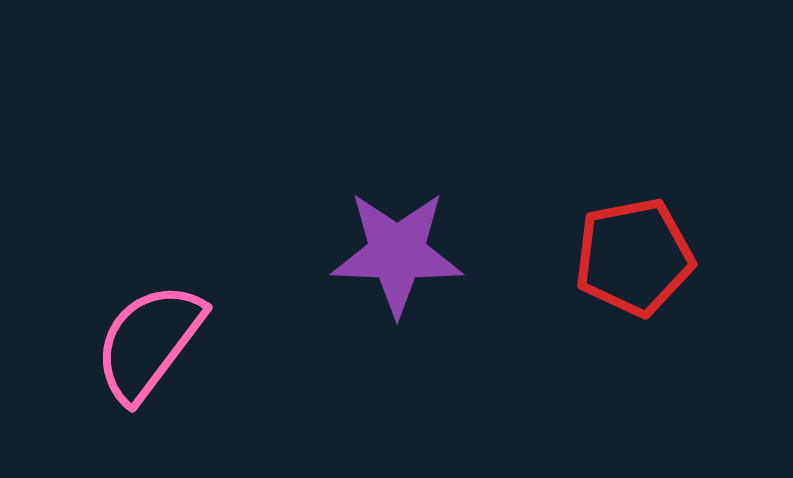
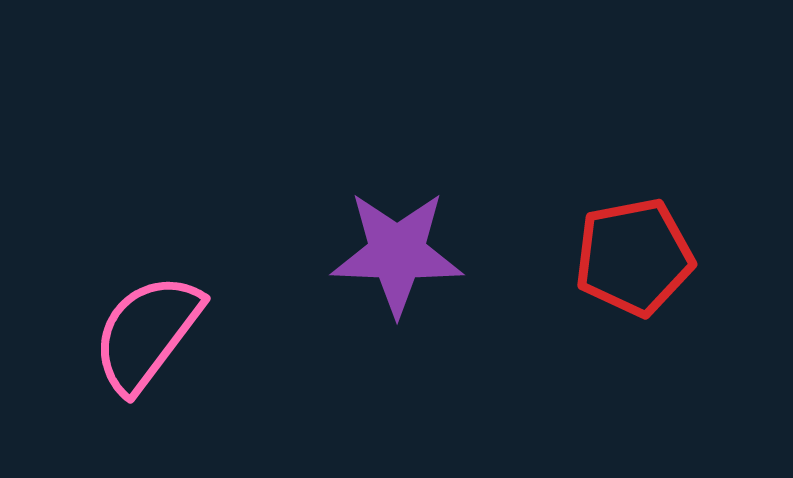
pink semicircle: moved 2 px left, 9 px up
